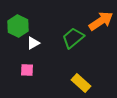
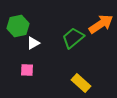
orange arrow: moved 3 px down
green hexagon: rotated 20 degrees clockwise
